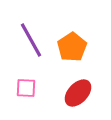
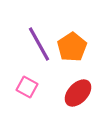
purple line: moved 8 px right, 4 px down
pink square: moved 1 px right, 1 px up; rotated 25 degrees clockwise
